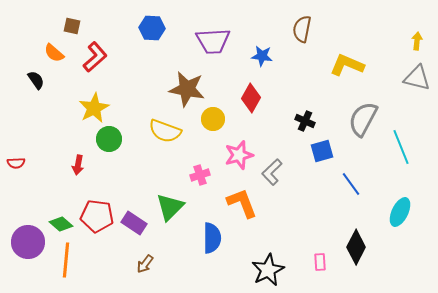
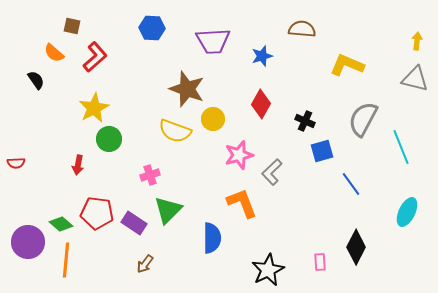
brown semicircle: rotated 84 degrees clockwise
blue star: rotated 25 degrees counterclockwise
gray triangle: moved 2 px left, 1 px down
brown star: rotated 9 degrees clockwise
red diamond: moved 10 px right, 6 px down
yellow semicircle: moved 10 px right
pink cross: moved 50 px left
green triangle: moved 2 px left, 3 px down
cyan ellipse: moved 7 px right
red pentagon: moved 3 px up
